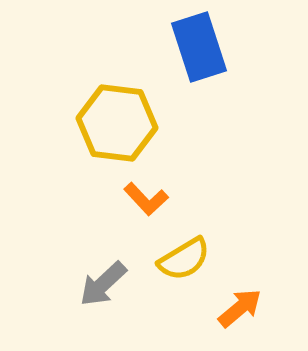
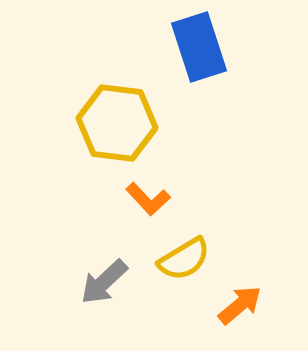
orange L-shape: moved 2 px right
gray arrow: moved 1 px right, 2 px up
orange arrow: moved 3 px up
